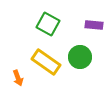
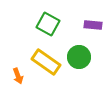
purple rectangle: moved 1 px left
green circle: moved 1 px left
orange arrow: moved 2 px up
